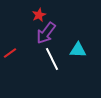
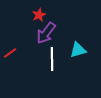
cyan triangle: rotated 18 degrees counterclockwise
white line: rotated 25 degrees clockwise
